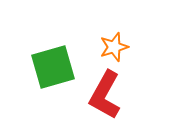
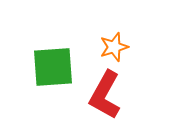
green square: rotated 12 degrees clockwise
